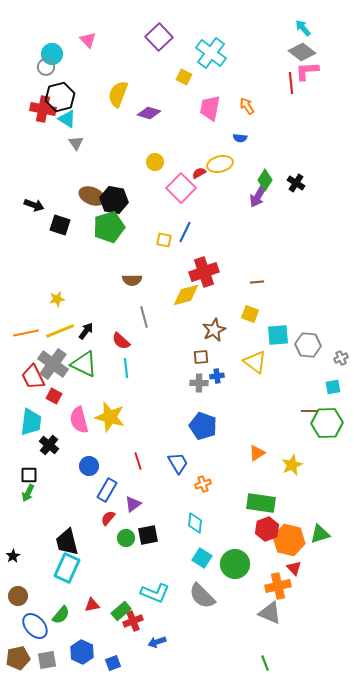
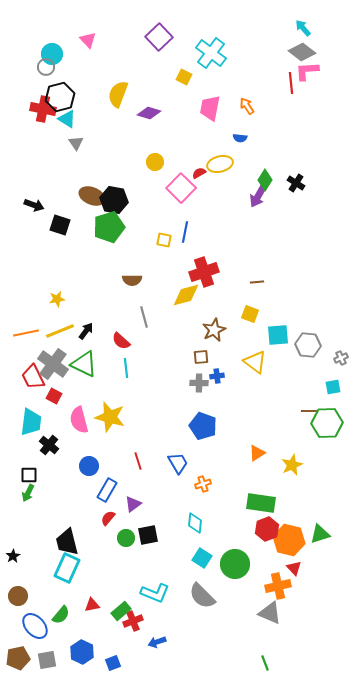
blue line at (185, 232): rotated 15 degrees counterclockwise
